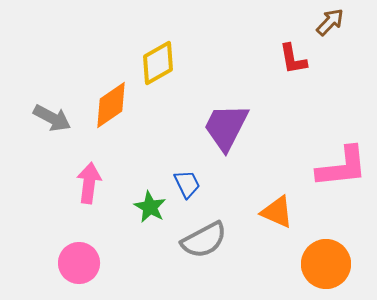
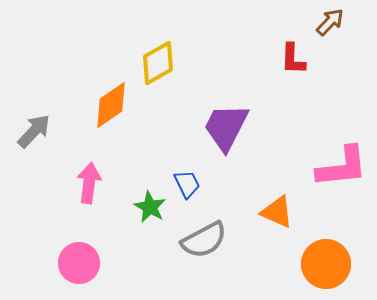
red L-shape: rotated 12 degrees clockwise
gray arrow: moved 18 px left, 13 px down; rotated 75 degrees counterclockwise
